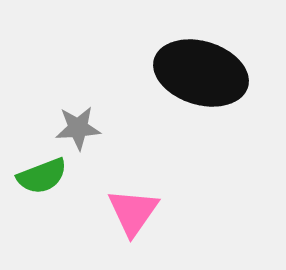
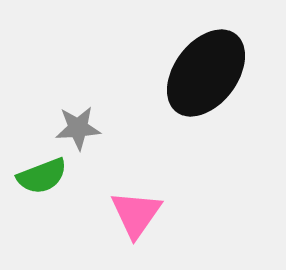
black ellipse: moved 5 px right; rotated 70 degrees counterclockwise
pink triangle: moved 3 px right, 2 px down
